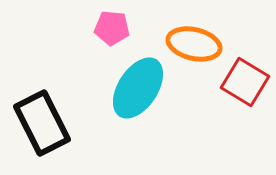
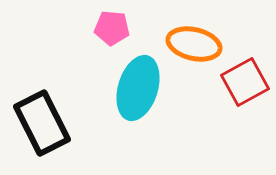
red square: rotated 30 degrees clockwise
cyan ellipse: rotated 16 degrees counterclockwise
